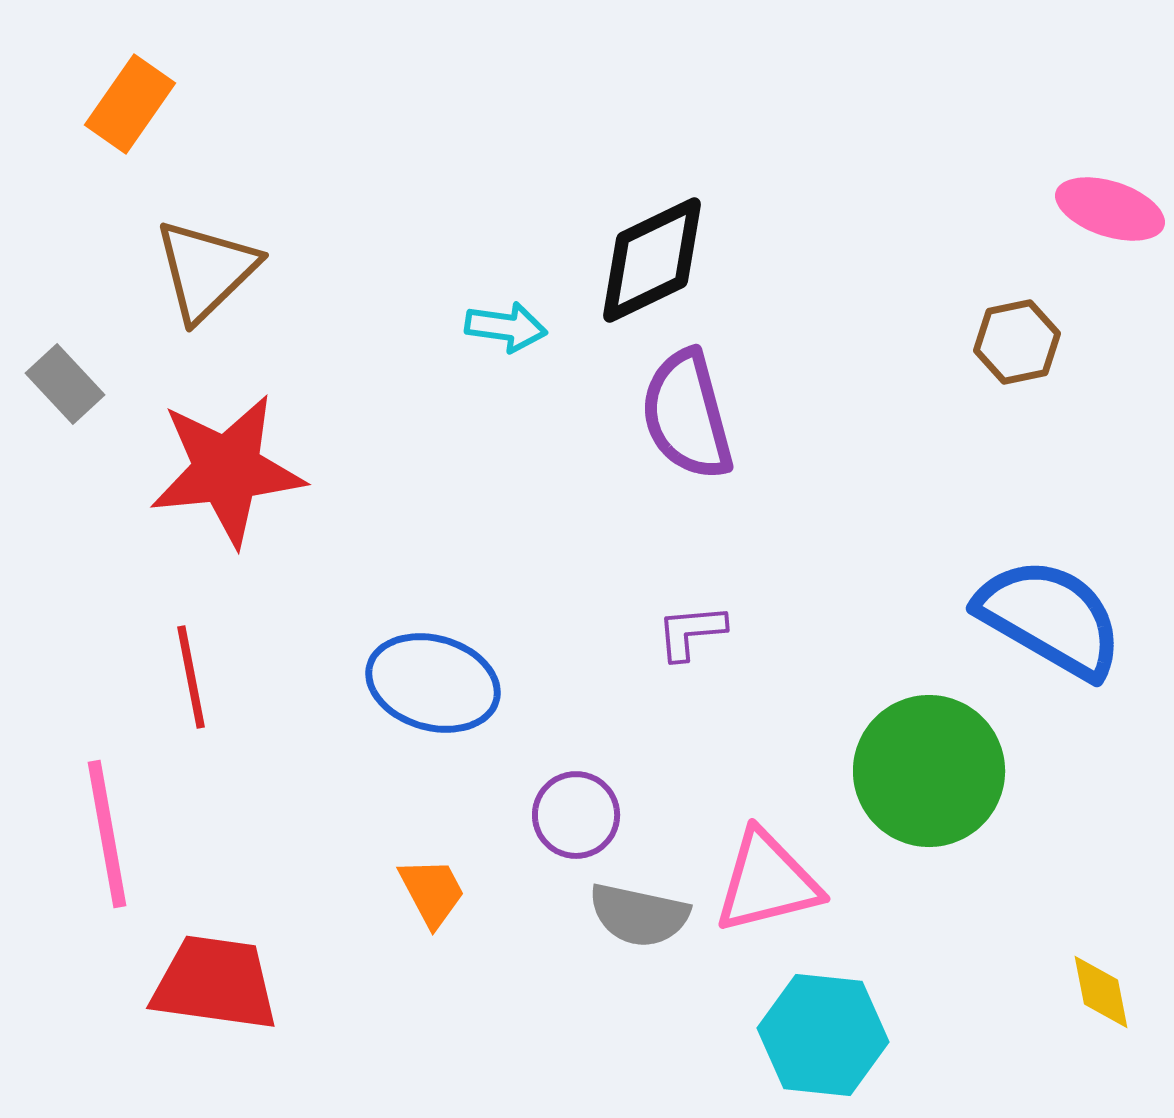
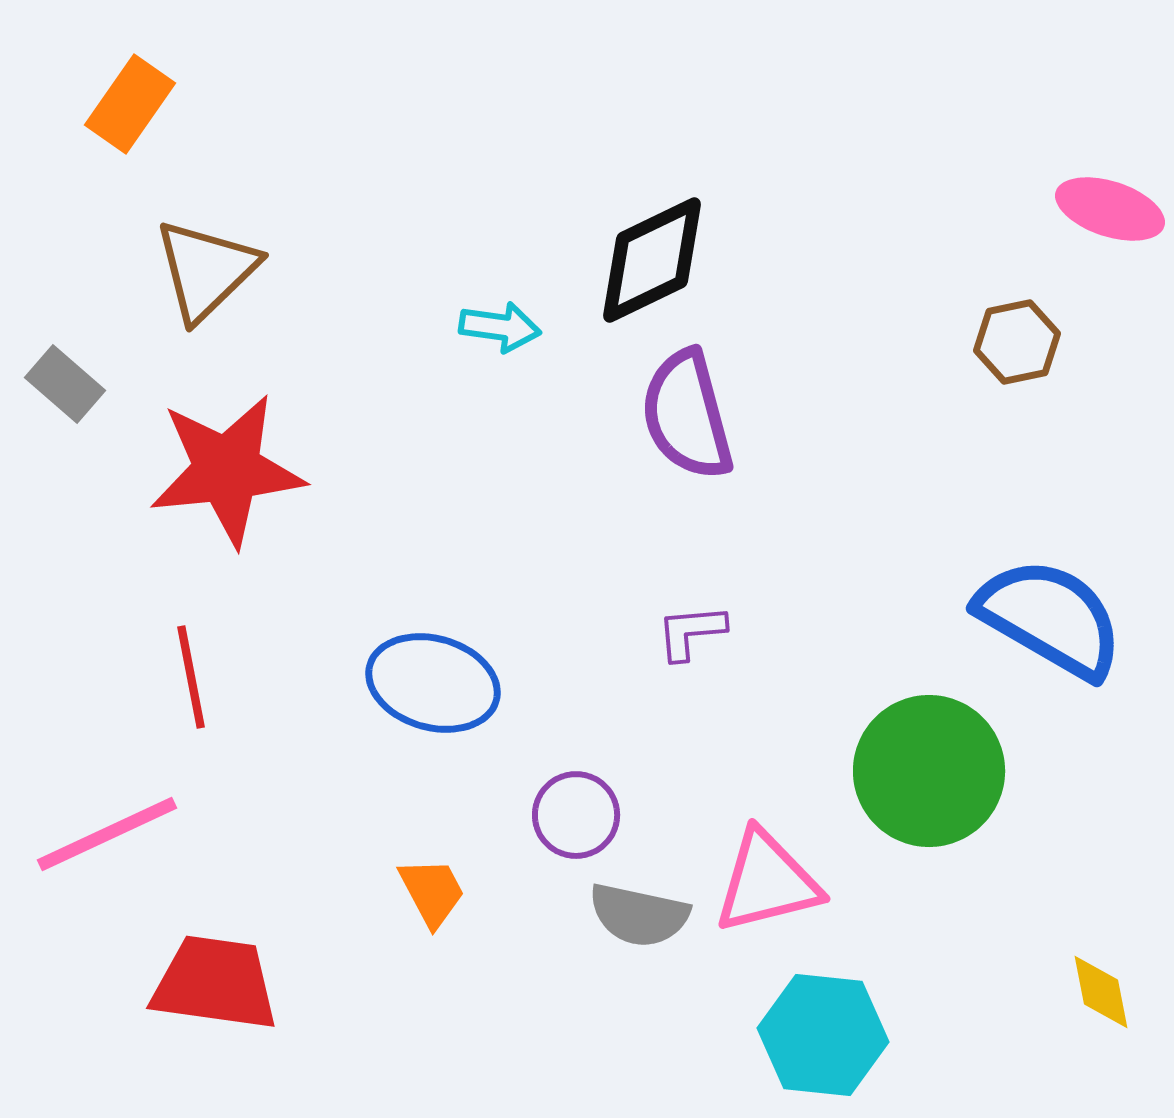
cyan arrow: moved 6 px left
gray rectangle: rotated 6 degrees counterclockwise
pink line: rotated 75 degrees clockwise
